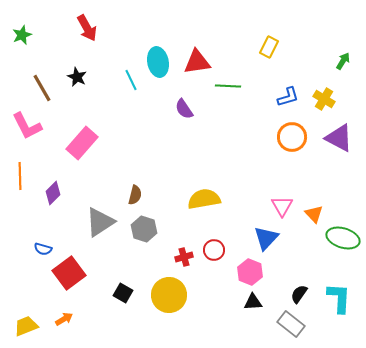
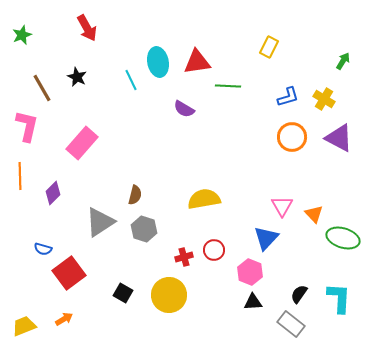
purple semicircle: rotated 25 degrees counterclockwise
pink L-shape: rotated 140 degrees counterclockwise
yellow trapezoid: moved 2 px left
